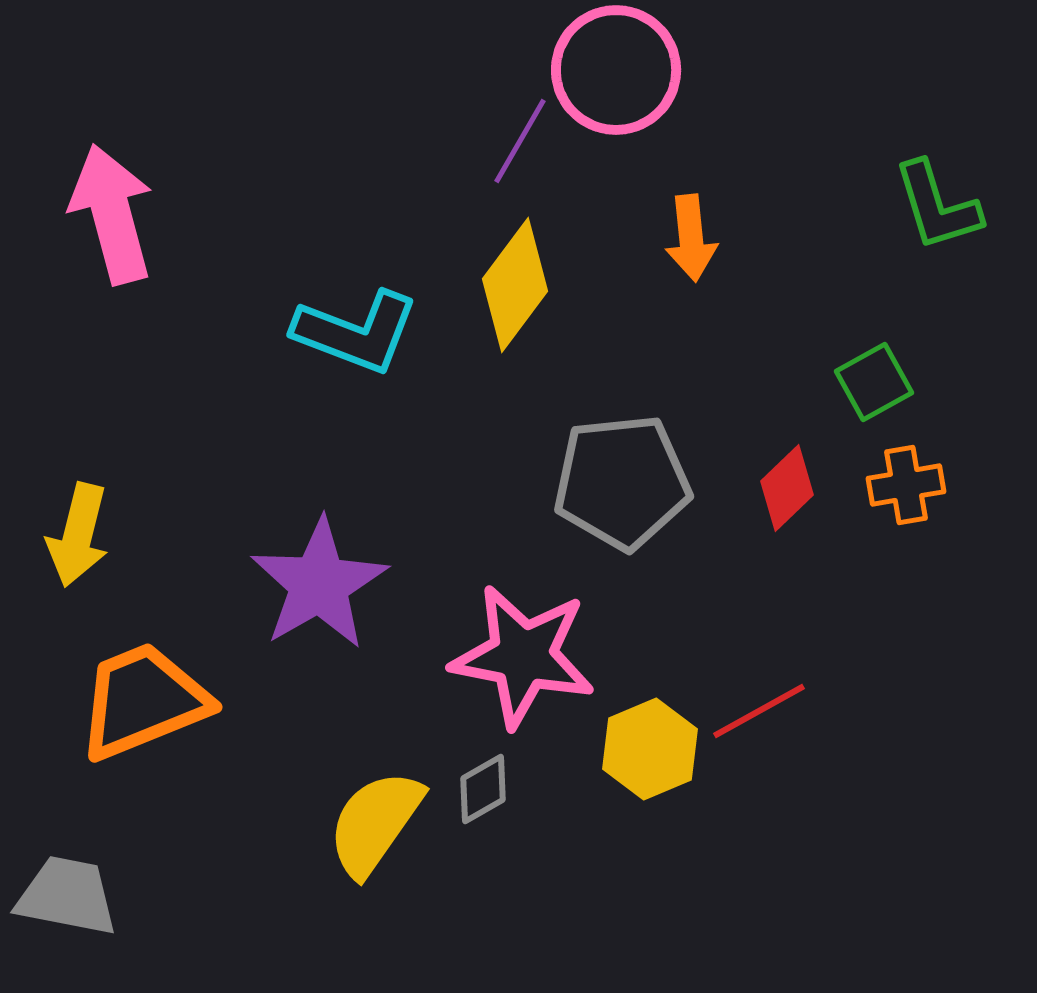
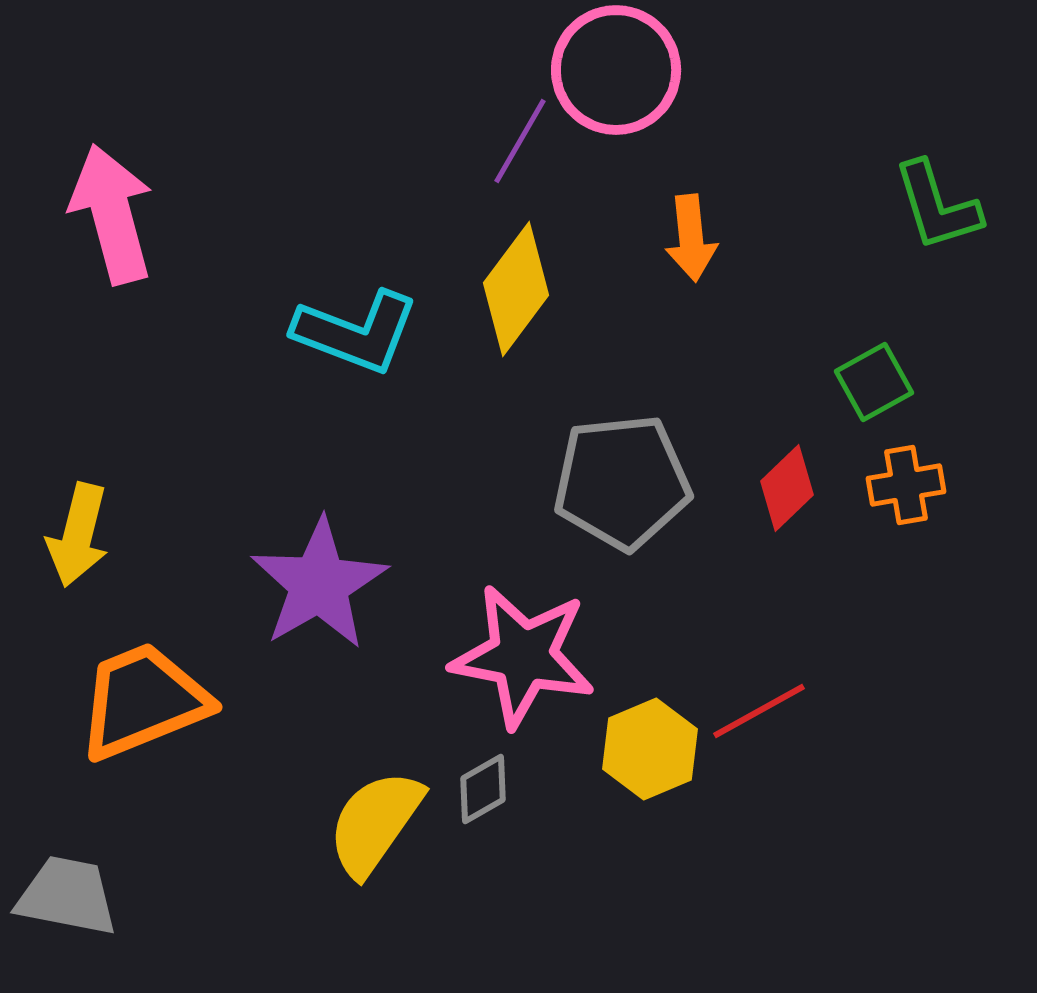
yellow diamond: moved 1 px right, 4 px down
